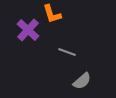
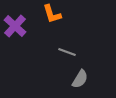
purple cross: moved 13 px left, 4 px up
gray semicircle: moved 2 px left, 2 px up; rotated 18 degrees counterclockwise
